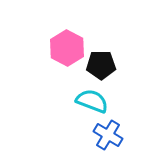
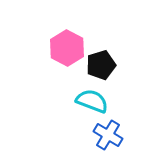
black pentagon: rotated 16 degrees counterclockwise
